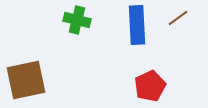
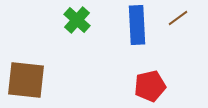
green cross: rotated 28 degrees clockwise
brown square: rotated 18 degrees clockwise
red pentagon: rotated 12 degrees clockwise
